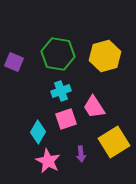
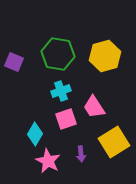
cyan diamond: moved 3 px left, 2 px down
